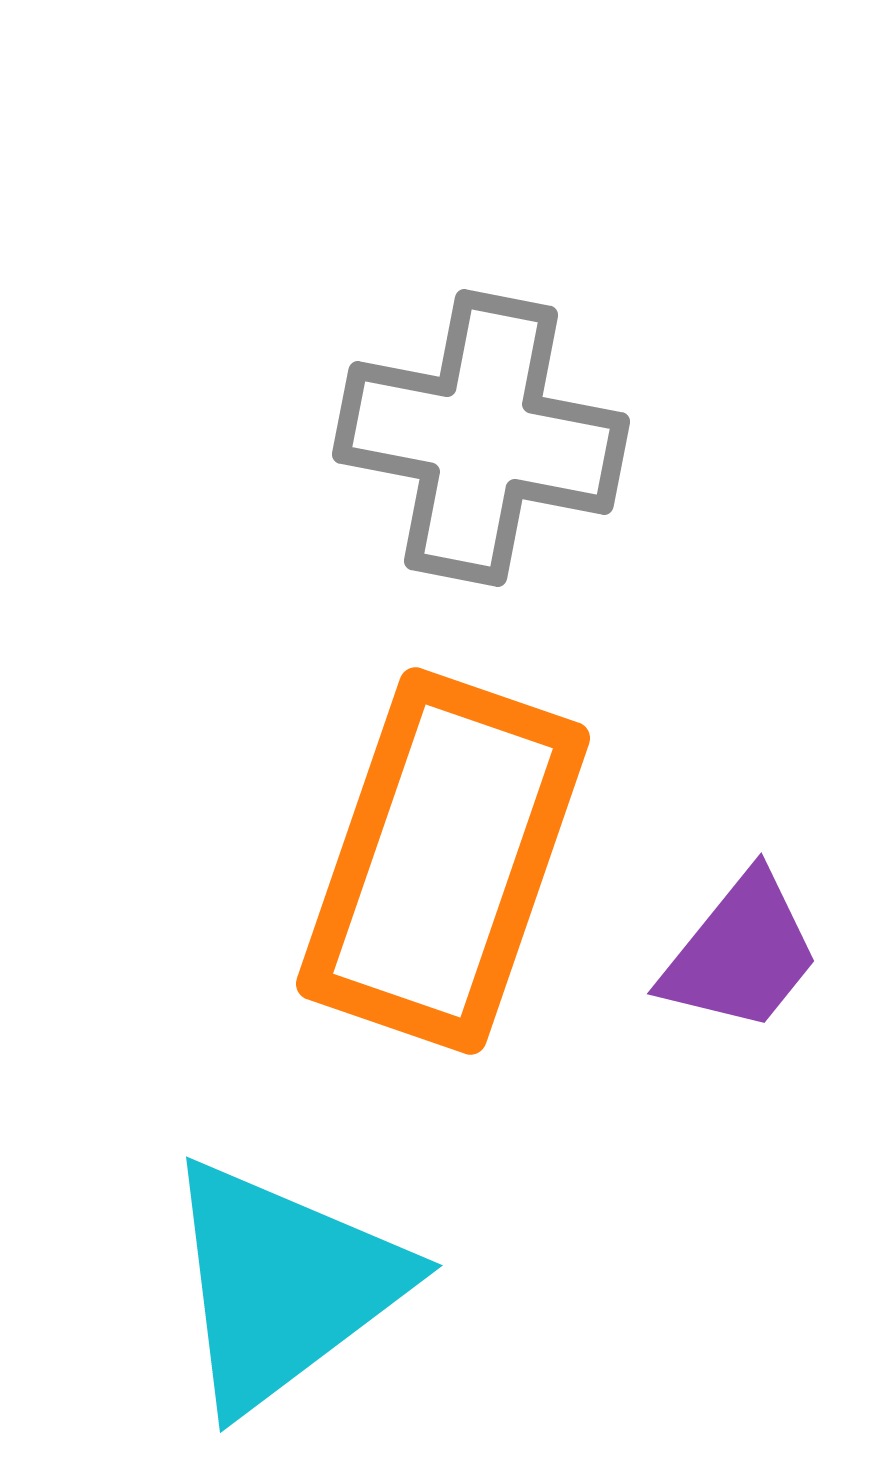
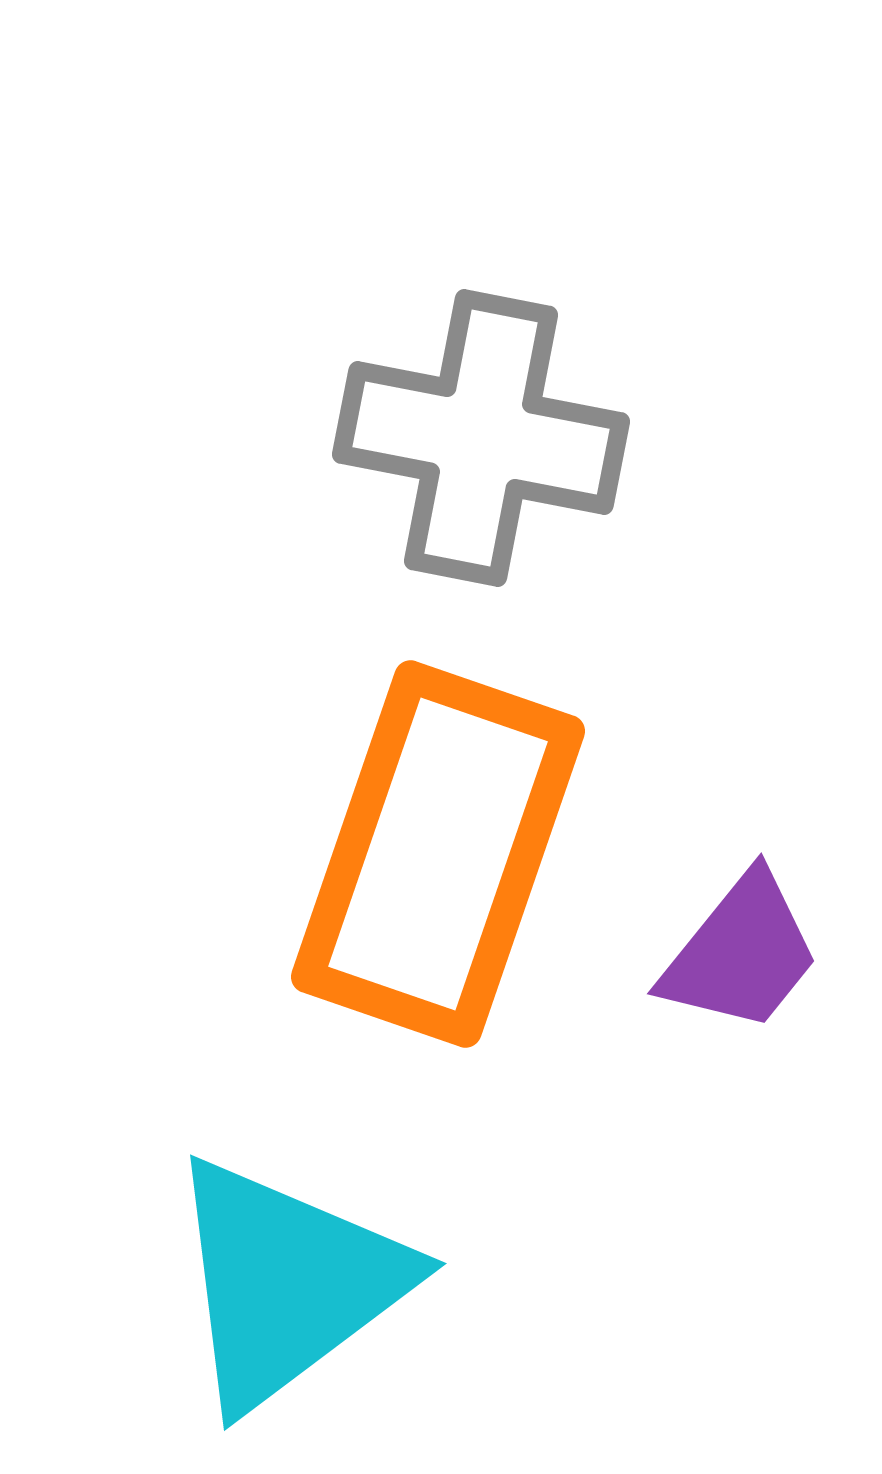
orange rectangle: moved 5 px left, 7 px up
cyan triangle: moved 4 px right, 2 px up
